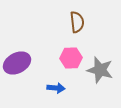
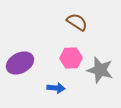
brown semicircle: rotated 50 degrees counterclockwise
purple ellipse: moved 3 px right
